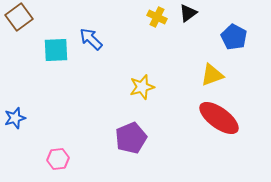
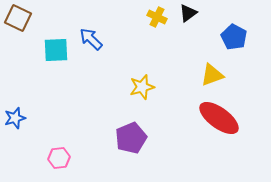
brown square: moved 1 px left, 1 px down; rotated 28 degrees counterclockwise
pink hexagon: moved 1 px right, 1 px up
